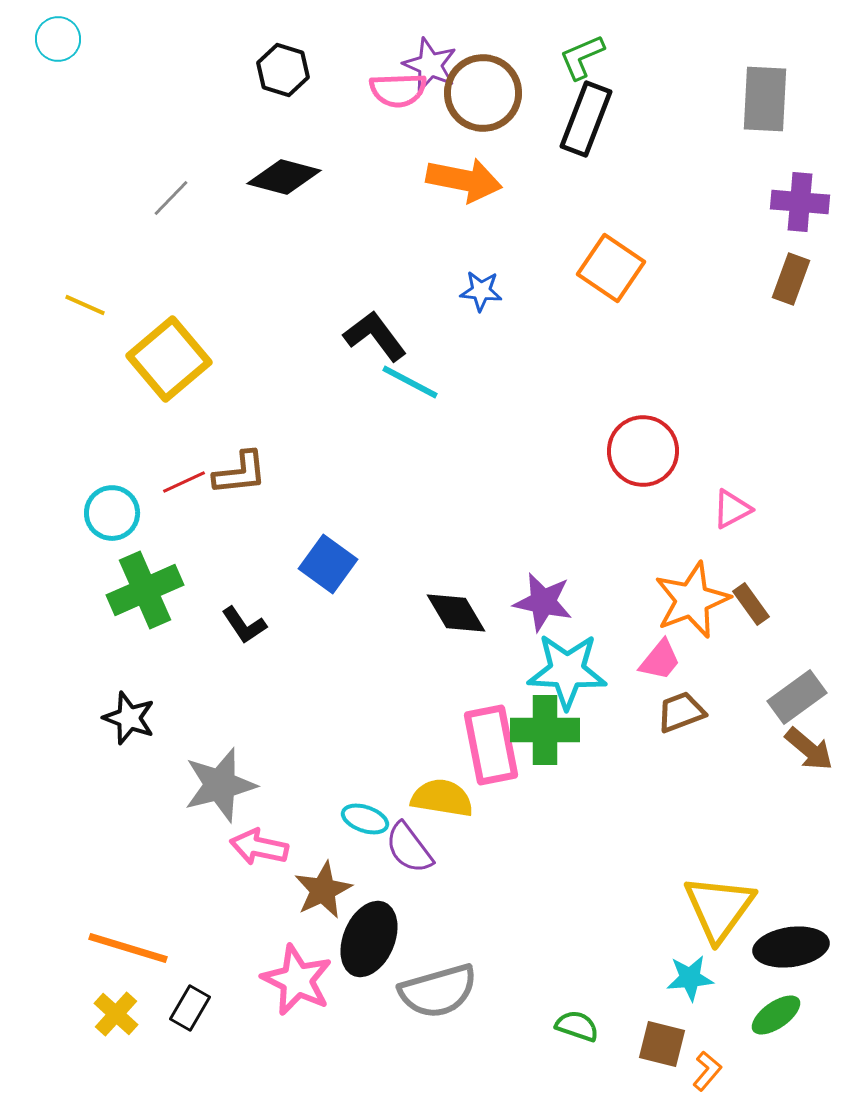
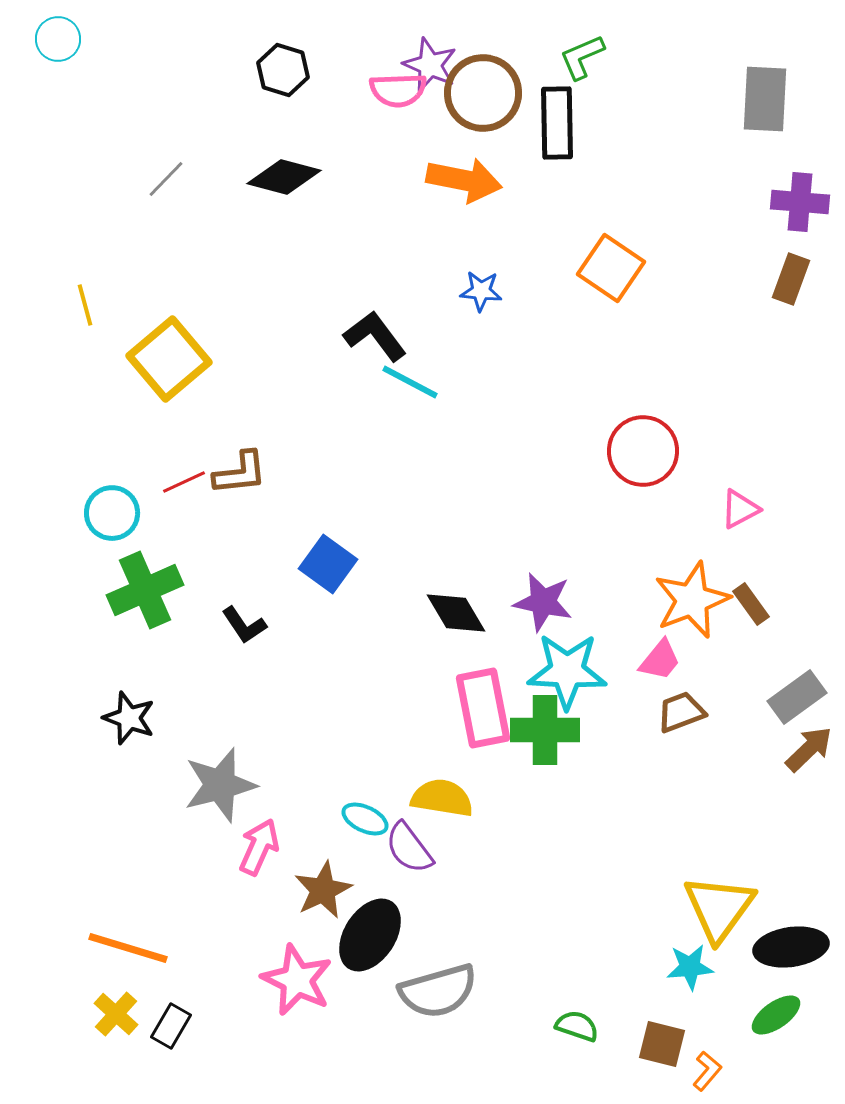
black rectangle at (586, 119): moved 29 px left, 4 px down; rotated 22 degrees counterclockwise
gray line at (171, 198): moved 5 px left, 19 px up
yellow line at (85, 305): rotated 51 degrees clockwise
pink triangle at (732, 509): moved 8 px right
pink rectangle at (491, 745): moved 8 px left, 37 px up
brown arrow at (809, 749): rotated 84 degrees counterclockwise
cyan ellipse at (365, 819): rotated 6 degrees clockwise
pink arrow at (259, 847): rotated 102 degrees clockwise
black ellipse at (369, 939): moved 1 px right, 4 px up; rotated 10 degrees clockwise
cyan star at (690, 978): moved 11 px up
black rectangle at (190, 1008): moved 19 px left, 18 px down
